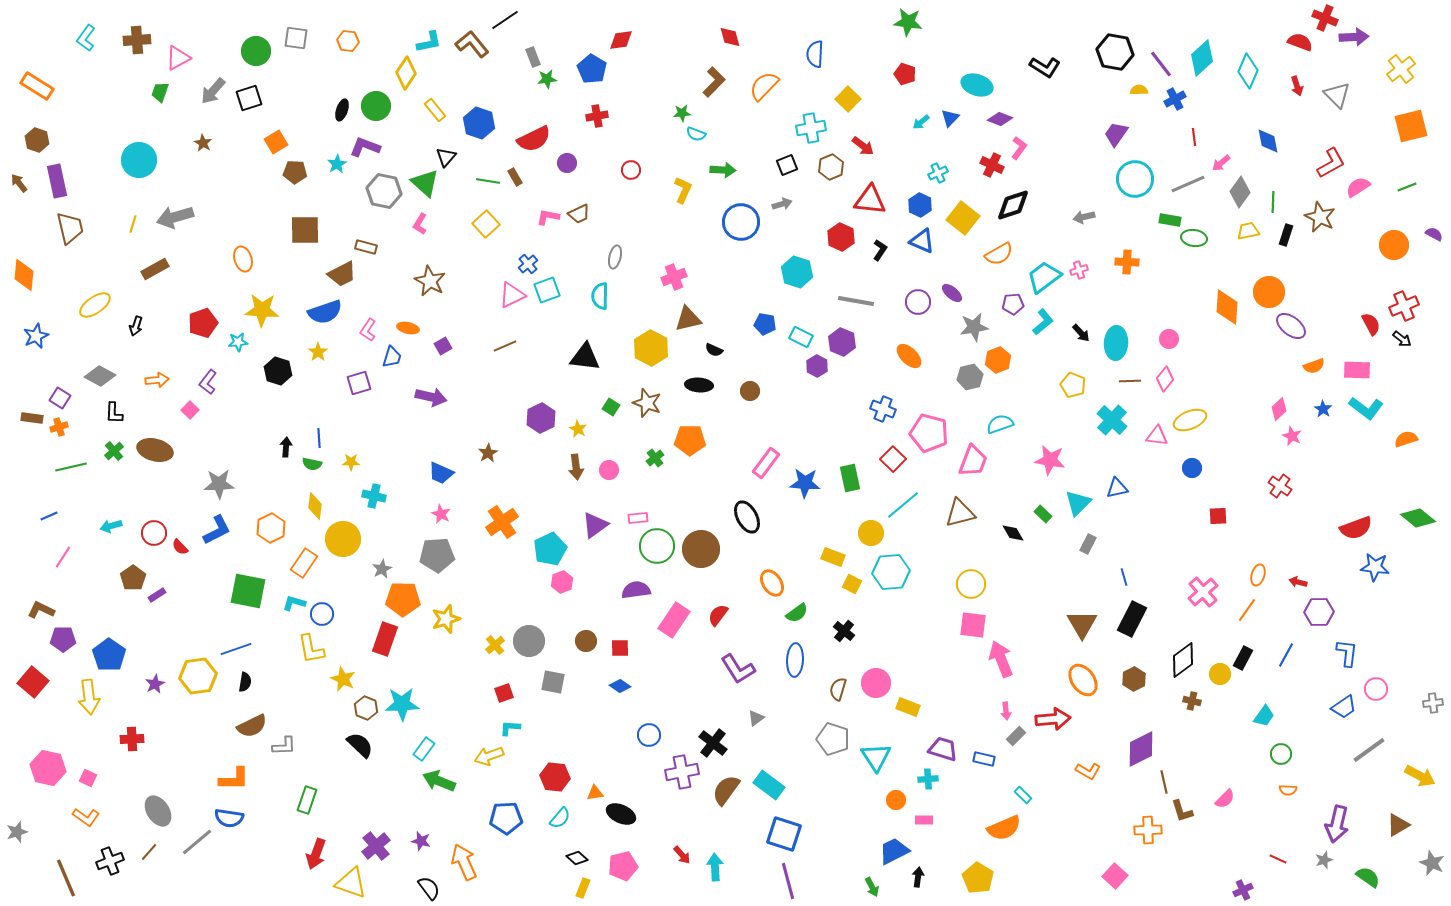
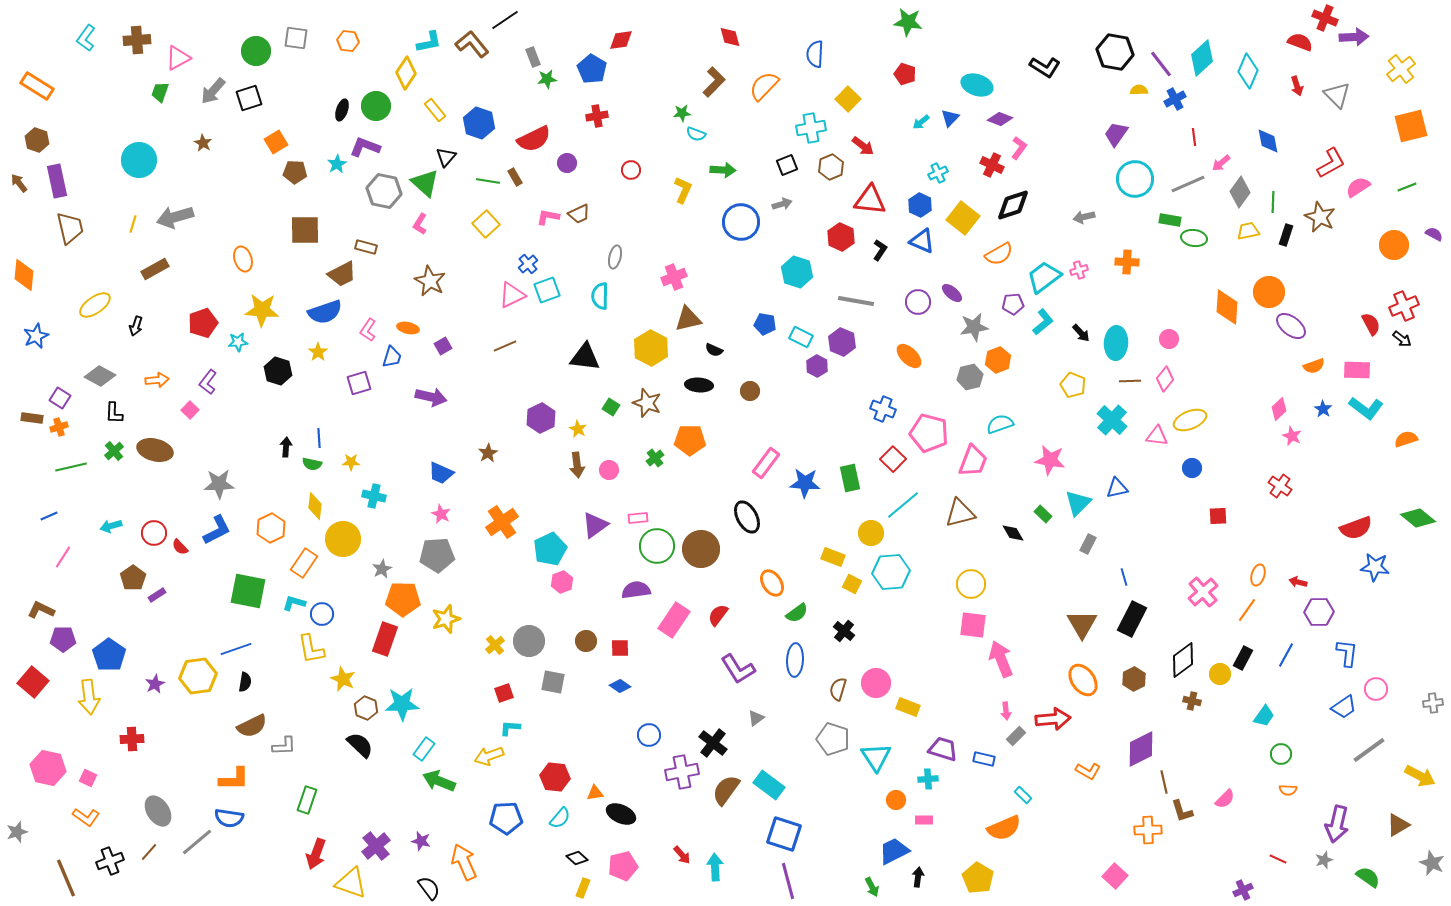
brown arrow at (576, 467): moved 1 px right, 2 px up
